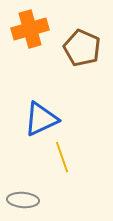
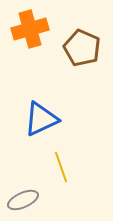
yellow line: moved 1 px left, 10 px down
gray ellipse: rotated 28 degrees counterclockwise
